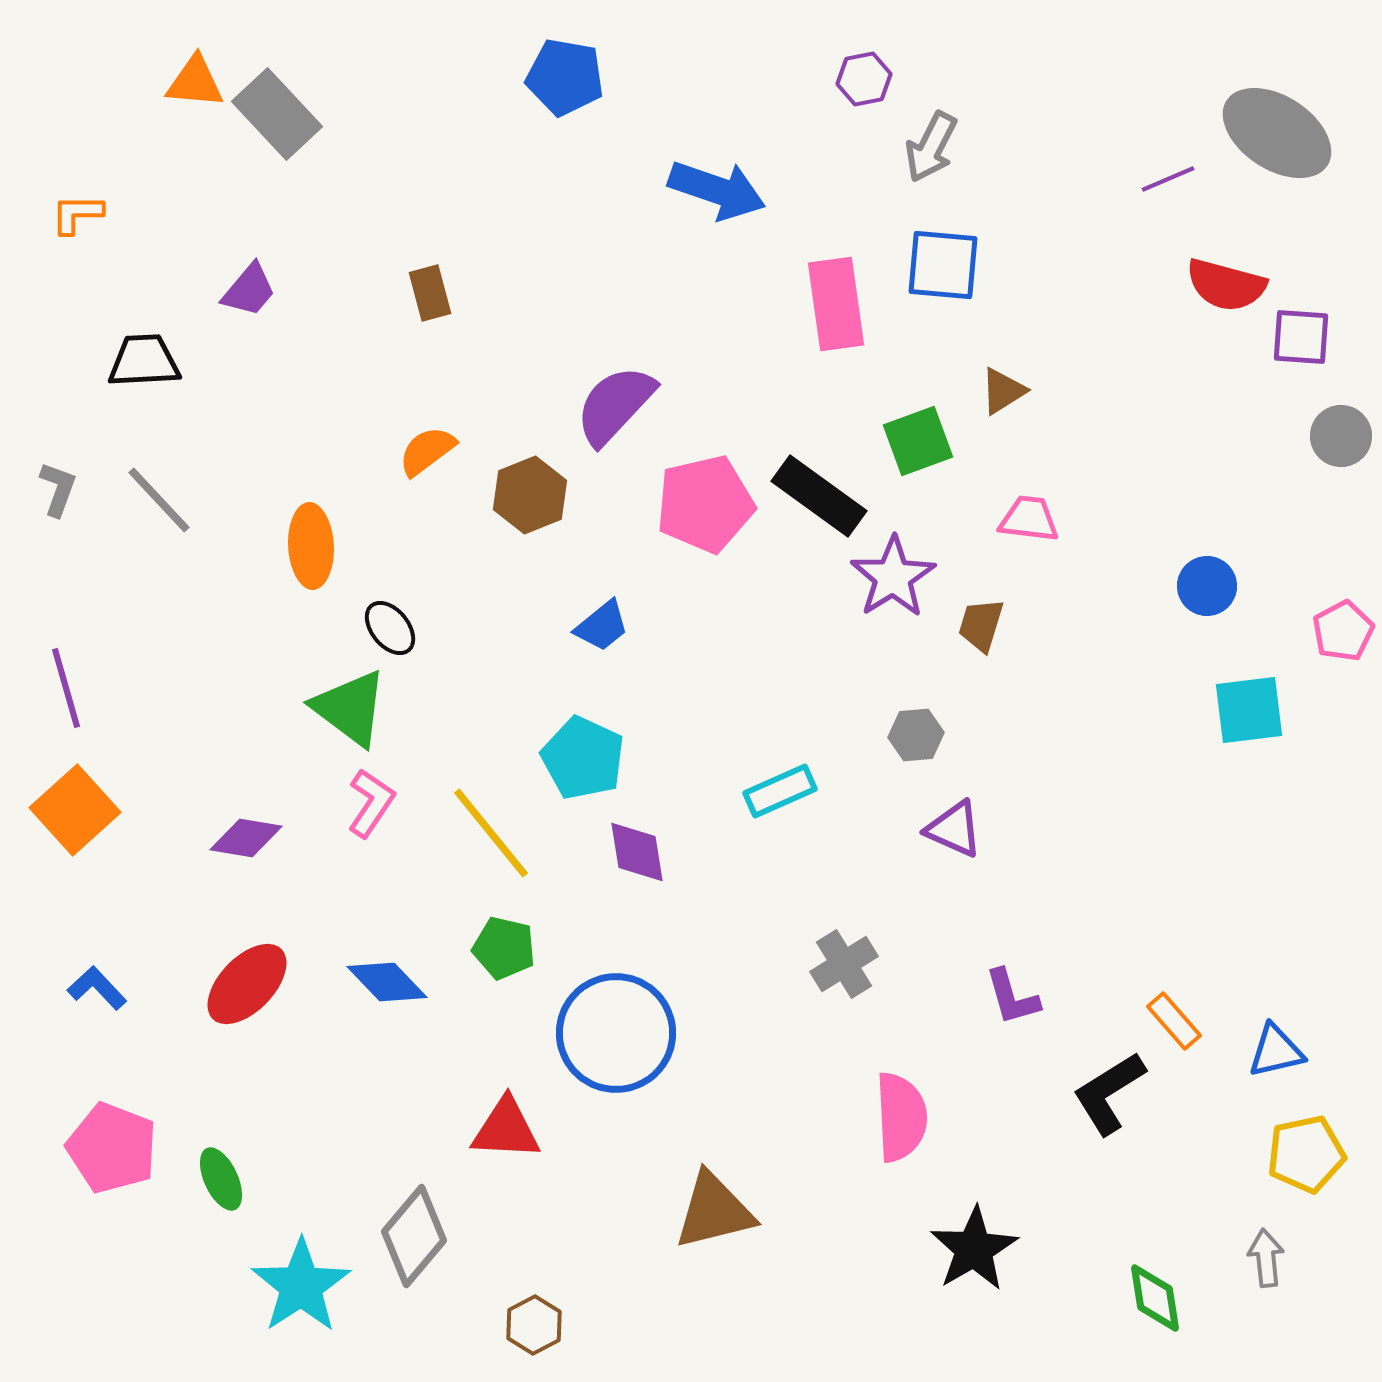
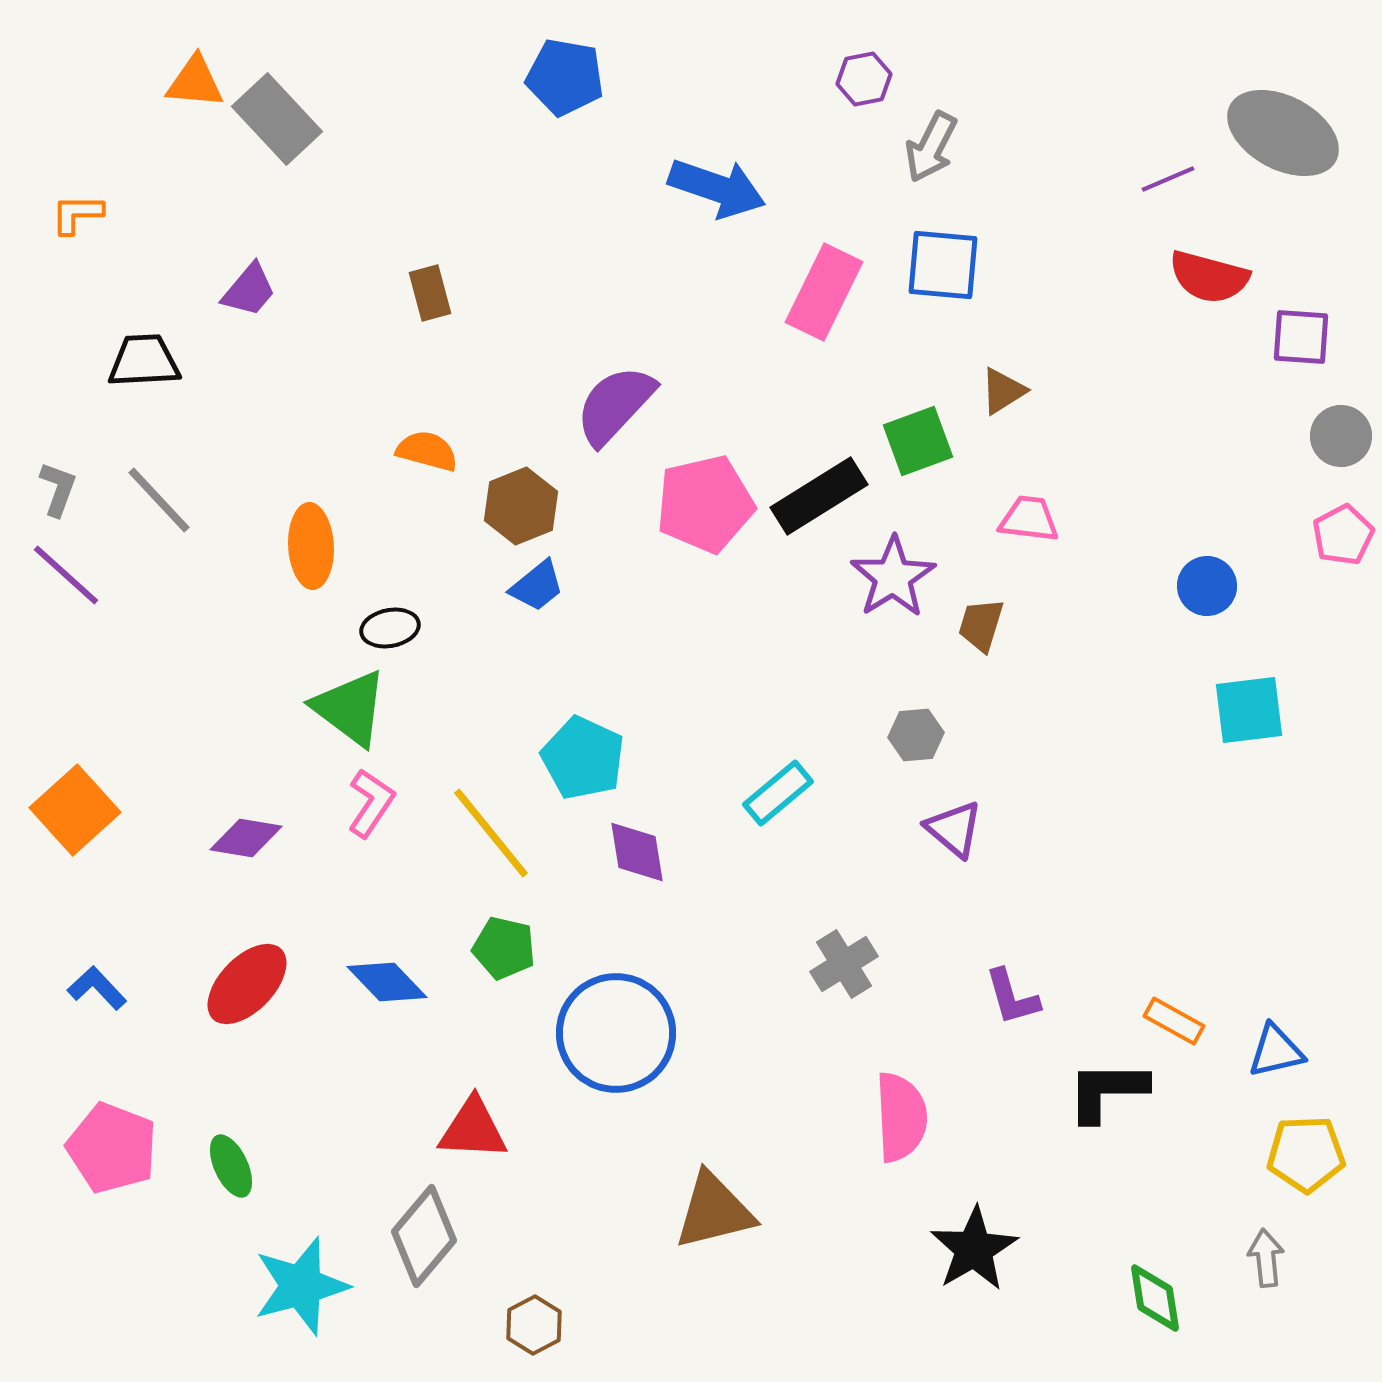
gray rectangle at (277, 114): moved 5 px down
gray ellipse at (1277, 133): moved 6 px right; rotated 5 degrees counterclockwise
blue arrow at (717, 190): moved 2 px up
red semicircle at (1226, 285): moved 17 px left, 8 px up
pink rectangle at (836, 304): moved 12 px left, 12 px up; rotated 34 degrees clockwise
orange semicircle at (427, 451): rotated 52 degrees clockwise
brown hexagon at (530, 495): moved 9 px left, 11 px down
black rectangle at (819, 496): rotated 68 degrees counterclockwise
blue trapezoid at (602, 626): moved 65 px left, 40 px up
black ellipse at (390, 628): rotated 62 degrees counterclockwise
pink pentagon at (1343, 631): moved 96 px up
purple line at (66, 688): moved 113 px up; rotated 32 degrees counterclockwise
cyan rectangle at (780, 791): moved 2 px left, 2 px down; rotated 16 degrees counterclockwise
purple triangle at (954, 829): rotated 16 degrees clockwise
orange rectangle at (1174, 1021): rotated 20 degrees counterclockwise
black L-shape at (1109, 1093): moved 2 px left, 2 px up; rotated 32 degrees clockwise
red triangle at (506, 1129): moved 33 px left
yellow pentagon at (1306, 1154): rotated 10 degrees clockwise
green ellipse at (221, 1179): moved 10 px right, 13 px up
gray diamond at (414, 1236): moved 10 px right
cyan star at (301, 1286): rotated 18 degrees clockwise
